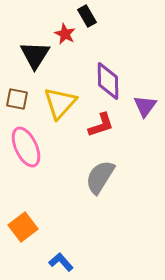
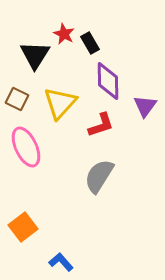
black rectangle: moved 3 px right, 27 px down
red star: moved 1 px left
brown square: rotated 15 degrees clockwise
gray semicircle: moved 1 px left, 1 px up
